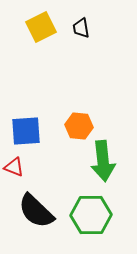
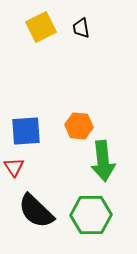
red triangle: rotated 35 degrees clockwise
